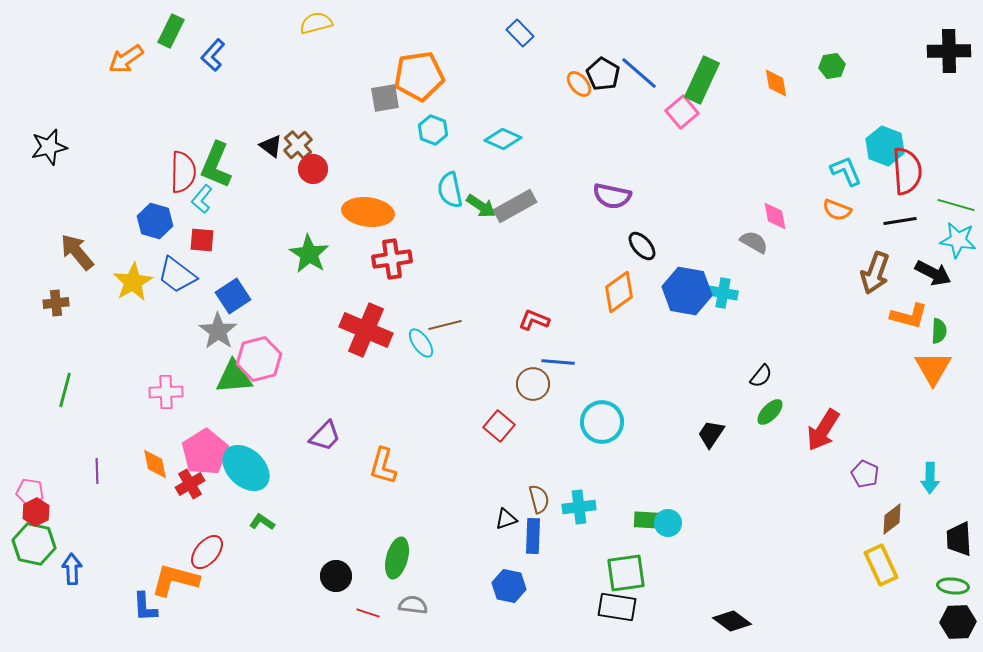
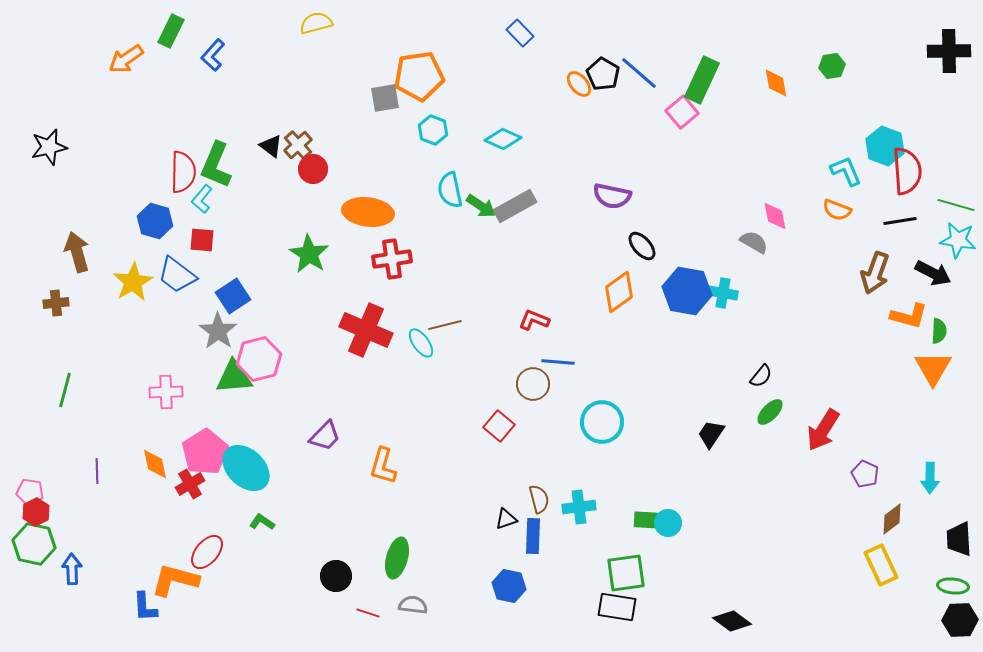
brown arrow at (77, 252): rotated 24 degrees clockwise
black hexagon at (958, 622): moved 2 px right, 2 px up
